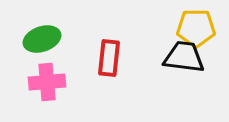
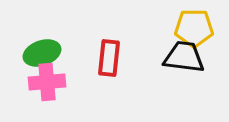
yellow pentagon: moved 2 px left
green ellipse: moved 14 px down
